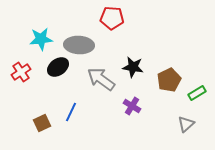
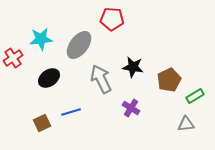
red pentagon: moved 1 px down
gray ellipse: rotated 56 degrees counterclockwise
black ellipse: moved 9 px left, 11 px down
red cross: moved 8 px left, 14 px up
gray arrow: rotated 28 degrees clockwise
green rectangle: moved 2 px left, 3 px down
purple cross: moved 1 px left, 2 px down
blue line: rotated 48 degrees clockwise
gray triangle: rotated 36 degrees clockwise
